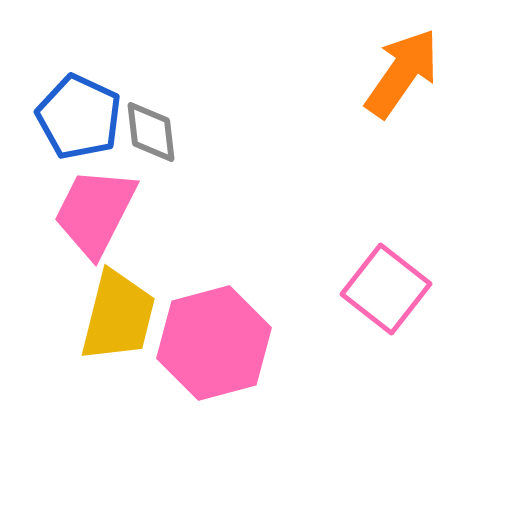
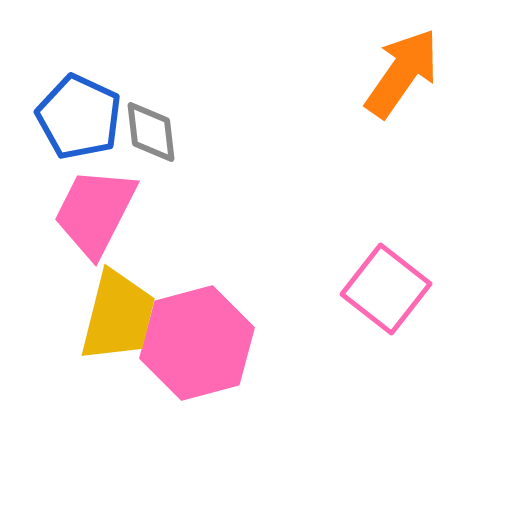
pink hexagon: moved 17 px left
